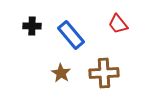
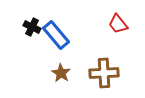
black cross: moved 1 px down; rotated 24 degrees clockwise
blue rectangle: moved 15 px left
